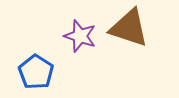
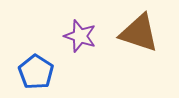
brown triangle: moved 10 px right, 5 px down
